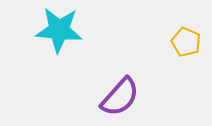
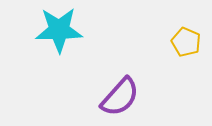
cyan star: rotated 6 degrees counterclockwise
